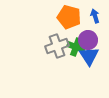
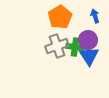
orange pentagon: moved 9 px left; rotated 25 degrees clockwise
green cross: moved 1 px left; rotated 12 degrees counterclockwise
